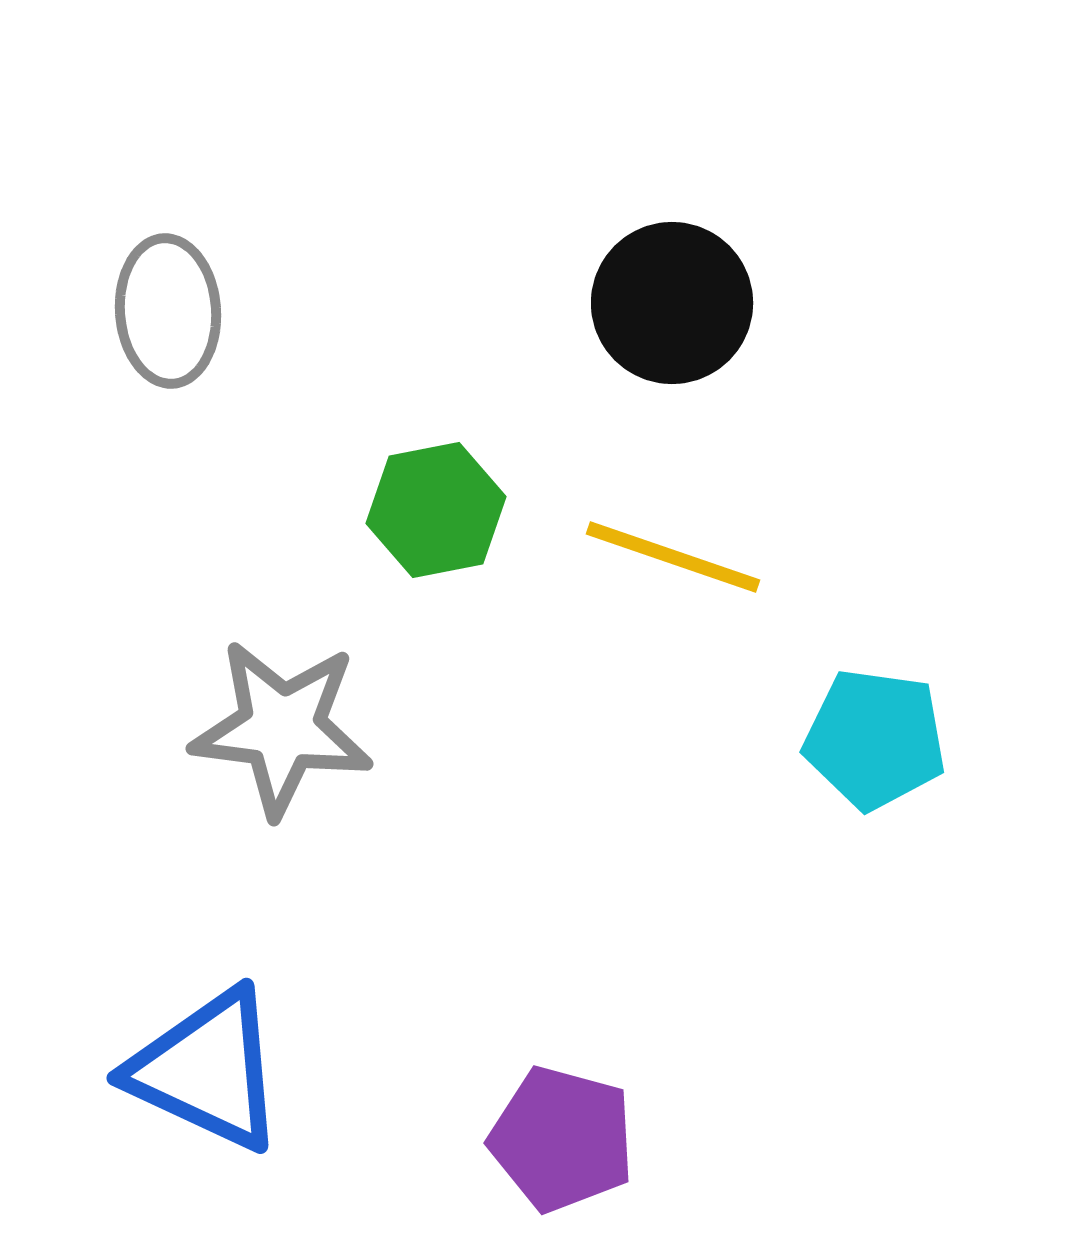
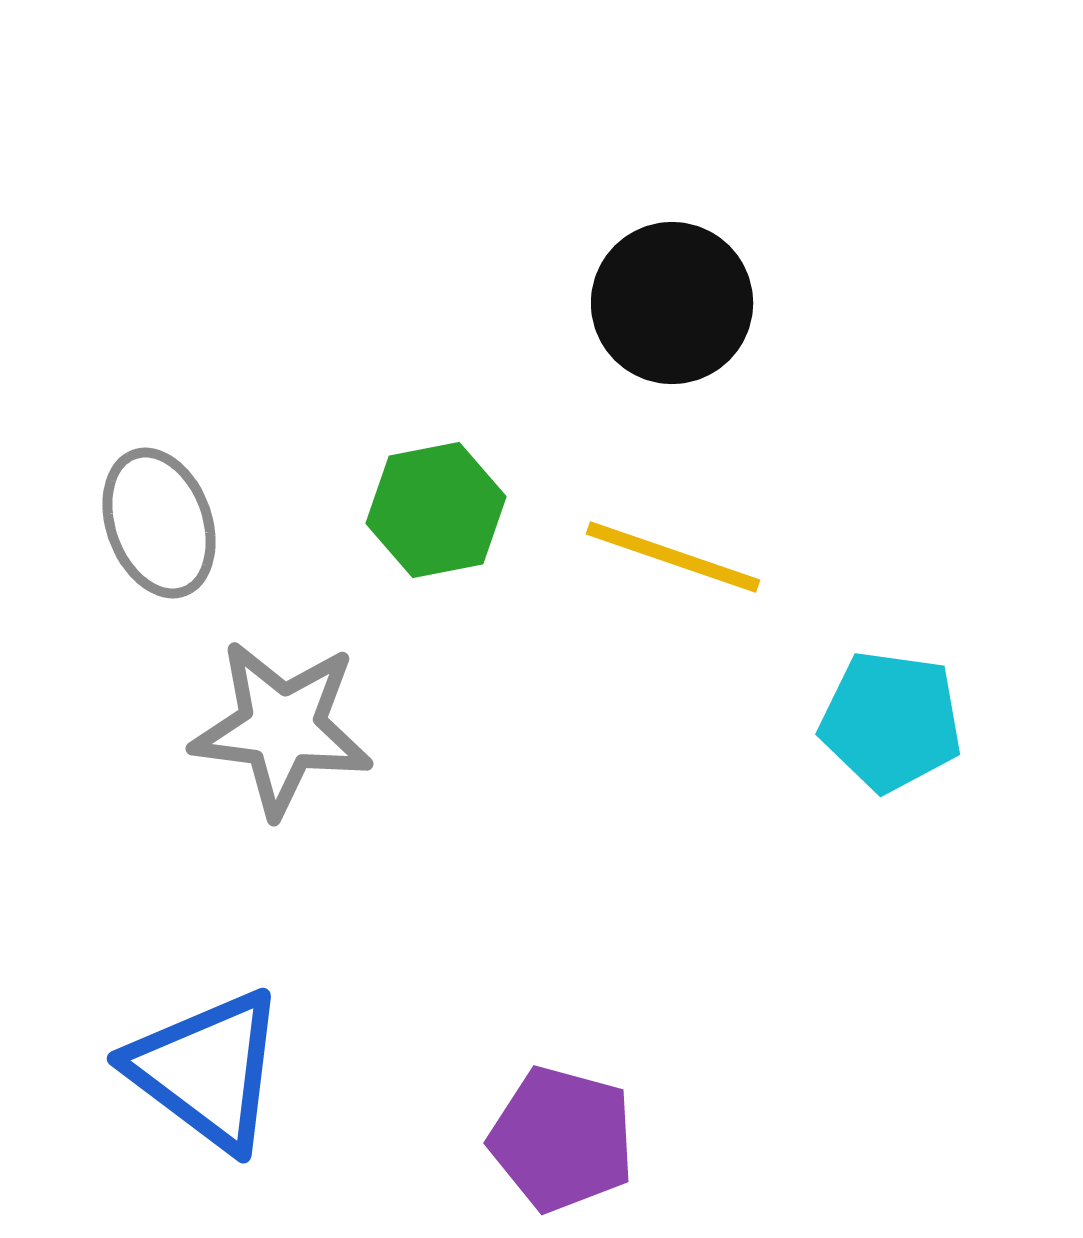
gray ellipse: moved 9 px left, 212 px down; rotated 16 degrees counterclockwise
cyan pentagon: moved 16 px right, 18 px up
blue triangle: rotated 12 degrees clockwise
